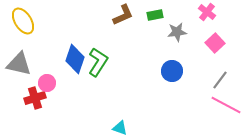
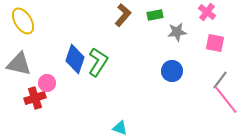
brown L-shape: rotated 25 degrees counterclockwise
pink square: rotated 36 degrees counterclockwise
pink line: moved 5 px up; rotated 24 degrees clockwise
